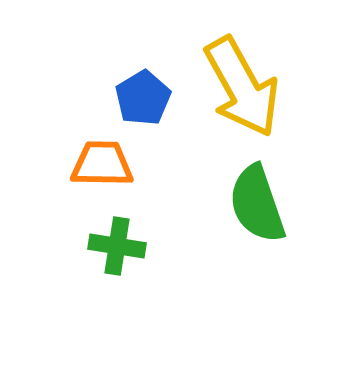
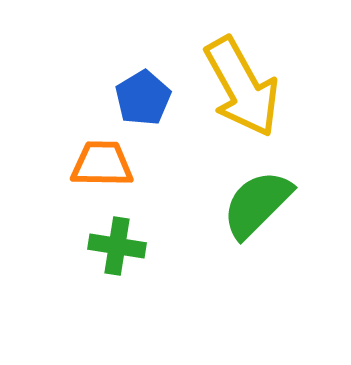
green semicircle: rotated 64 degrees clockwise
